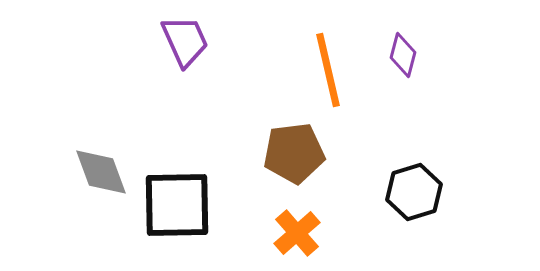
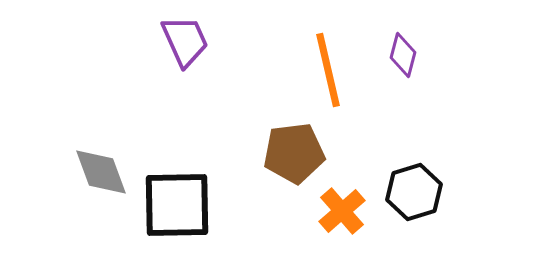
orange cross: moved 45 px right, 22 px up
